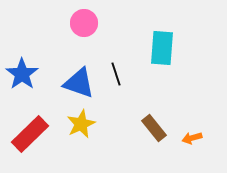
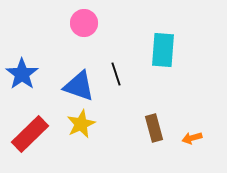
cyan rectangle: moved 1 px right, 2 px down
blue triangle: moved 3 px down
brown rectangle: rotated 24 degrees clockwise
